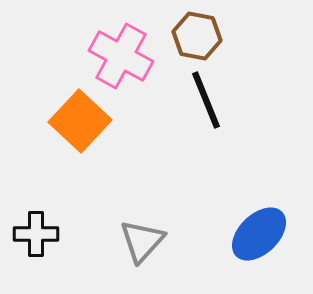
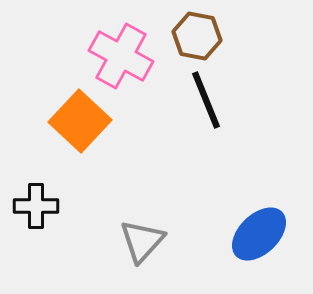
black cross: moved 28 px up
